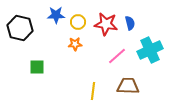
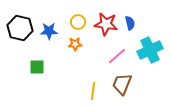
blue star: moved 7 px left, 16 px down
brown trapezoid: moved 6 px left, 2 px up; rotated 70 degrees counterclockwise
